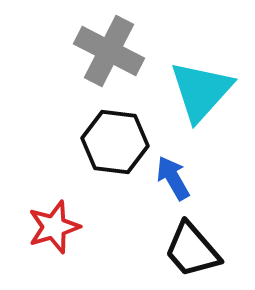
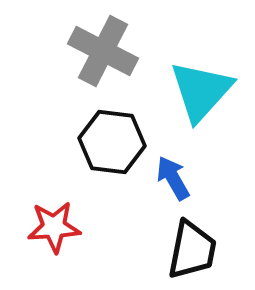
gray cross: moved 6 px left
black hexagon: moved 3 px left
red star: rotated 14 degrees clockwise
black trapezoid: rotated 128 degrees counterclockwise
